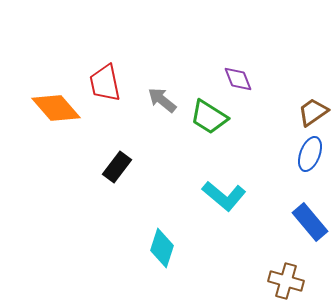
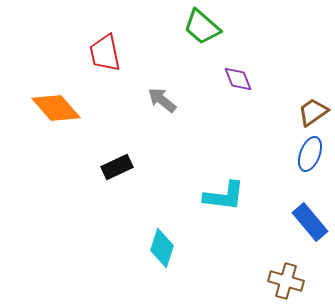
red trapezoid: moved 30 px up
green trapezoid: moved 7 px left, 90 px up; rotated 9 degrees clockwise
black rectangle: rotated 28 degrees clockwise
cyan L-shape: rotated 33 degrees counterclockwise
